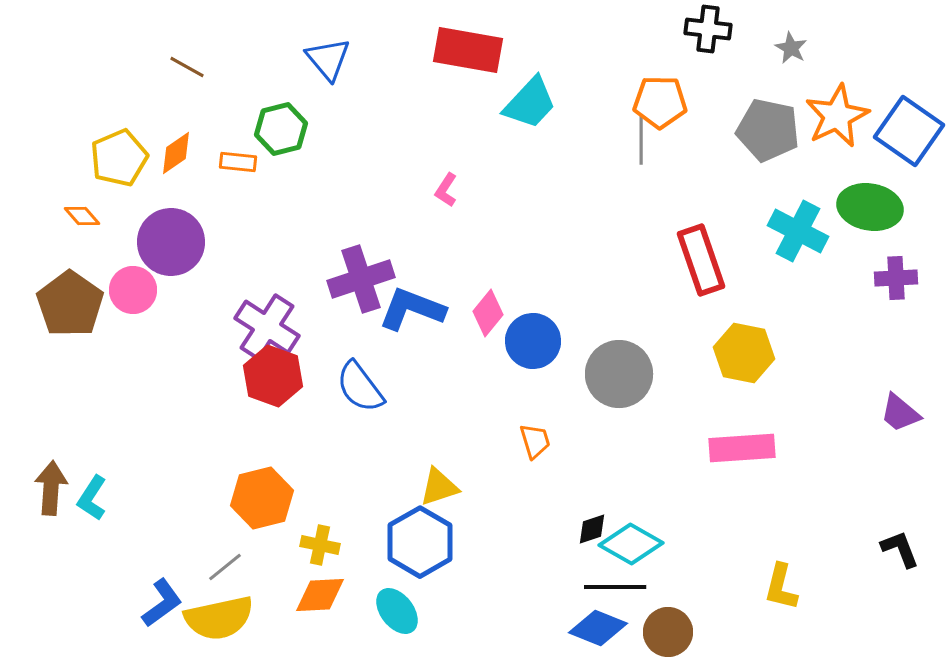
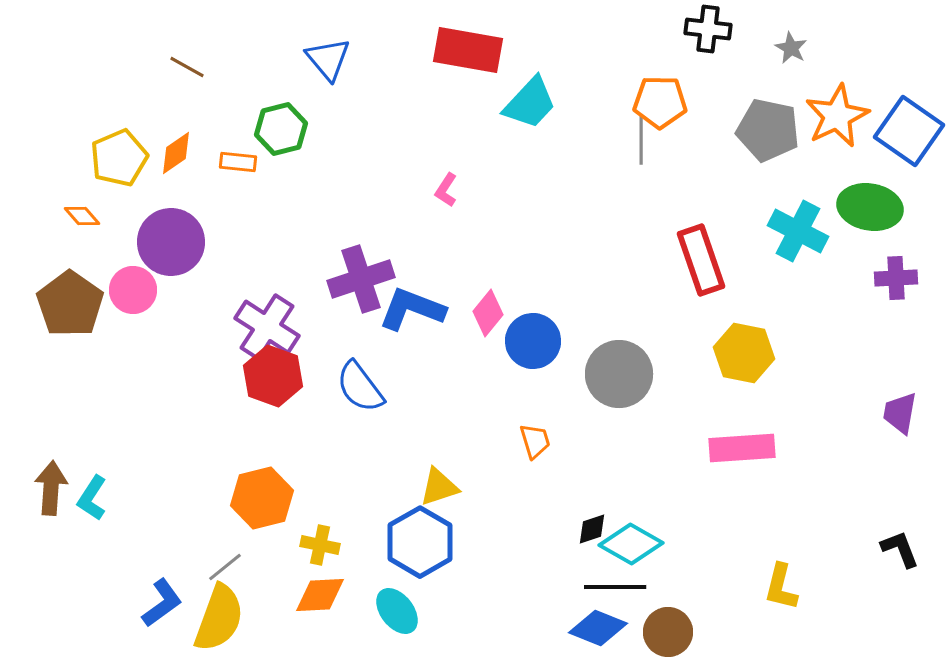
purple trapezoid at (900, 413): rotated 60 degrees clockwise
yellow semicircle at (219, 618): rotated 58 degrees counterclockwise
